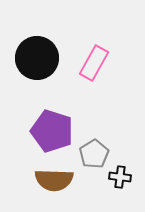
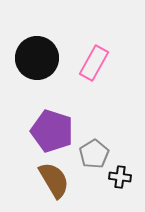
brown semicircle: rotated 123 degrees counterclockwise
